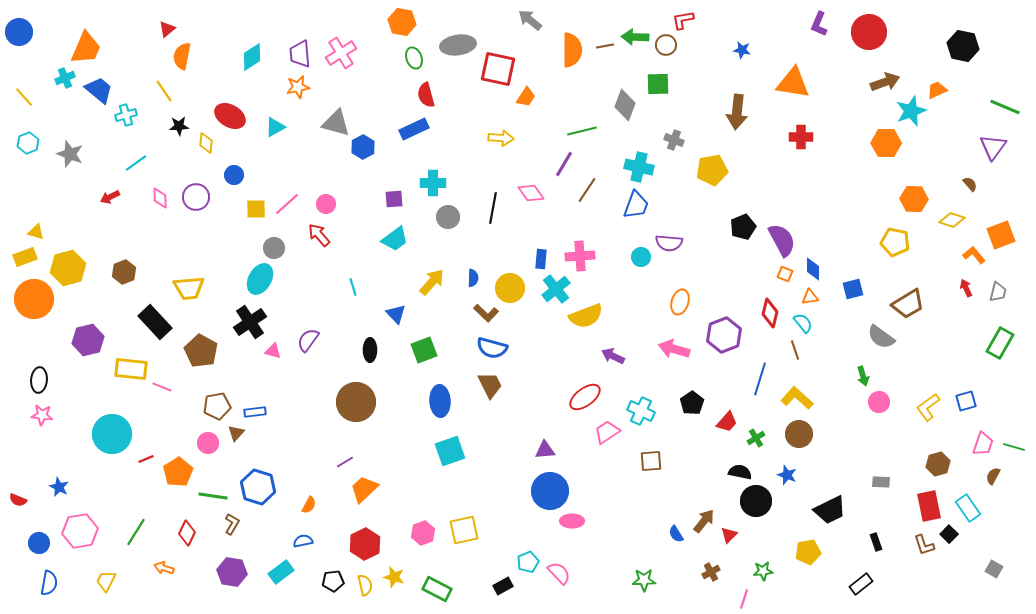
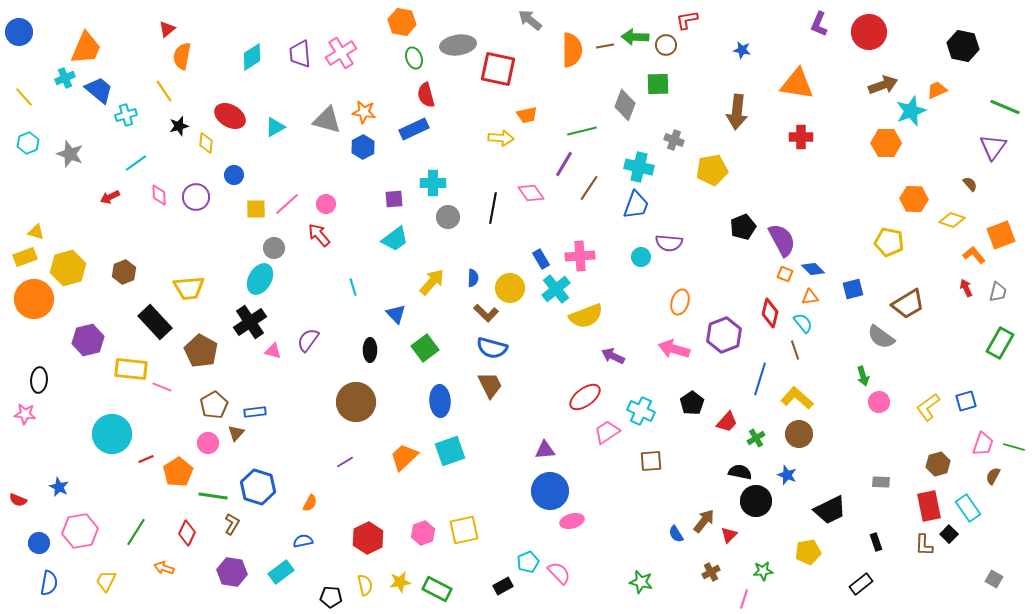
red L-shape at (683, 20): moved 4 px right
brown arrow at (885, 82): moved 2 px left, 3 px down
orange triangle at (793, 83): moved 4 px right, 1 px down
orange star at (298, 87): moved 66 px right, 25 px down; rotated 20 degrees clockwise
orange trapezoid at (526, 97): moved 1 px right, 18 px down; rotated 45 degrees clockwise
gray triangle at (336, 123): moved 9 px left, 3 px up
black star at (179, 126): rotated 12 degrees counterclockwise
brown line at (587, 190): moved 2 px right, 2 px up
pink diamond at (160, 198): moved 1 px left, 3 px up
yellow pentagon at (895, 242): moved 6 px left
blue rectangle at (541, 259): rotated 36 degrees counterclockwise
blue diamond at (813, 269): rotated 45 degrees counterclockwise
green square at (424, 350): moved 1 px right, 2 px up; rotated 16 degrees counterclockwise
brown pentagon at (217, 406): moved 3 px left, 1 px up; rotated 20 degrees counterclockwise
pink star at (42, 415): moved 17 px left, 1 px up
orange trapezoid at (364, 489): moved 40 px right, 32 px up
orange semicircle at (309, 505): moved 1 px right, 2 px up
pink ellipse at (572, 521): rotated 15 degrees counterclockwise
red hexagon at (365, 544): moved 3 px right, 6 px up
brown L-shape at (924, 545): rotated 20 degrees clockwise
gray square at (994, 569): moved 10 px down
yellow star at (394, 577): moved 6 px right, 5 px down; rotated 25 degrees counterclockwise
green star at (644, 580): moved 3 px left, 2 px down; rotated 15 degrees clockwise
black pentagon at (333, 581): moved 2 px left, 16 px down; rotated 10 degrees clockwise
